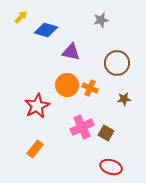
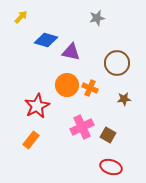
gray star: moved 4 px left, 2 px up
blue diamond: moved 10 px down
brown square: moved 2 px right, 2 px down
orange rectangle: moved 4 px left, 9 px up
